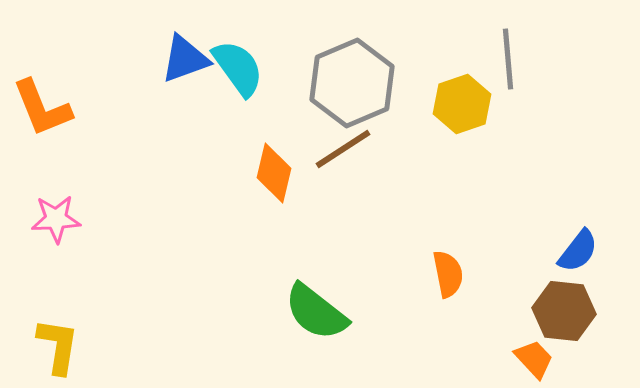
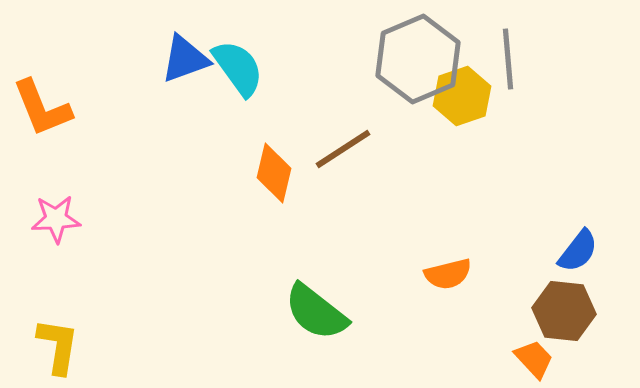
gray hexagon: moved 66 px right, 24 px up
yellow hexagon: moved 8 px up
orange semicircle: rotated 87 degrees clockwise
